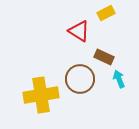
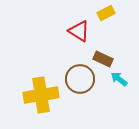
brown rectangle: moved 1 px left, 2 px down
cyan arrow: rotated 30 degrees counterclockwise
